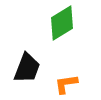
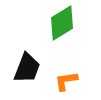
orange L-shape: moved 3 px up
